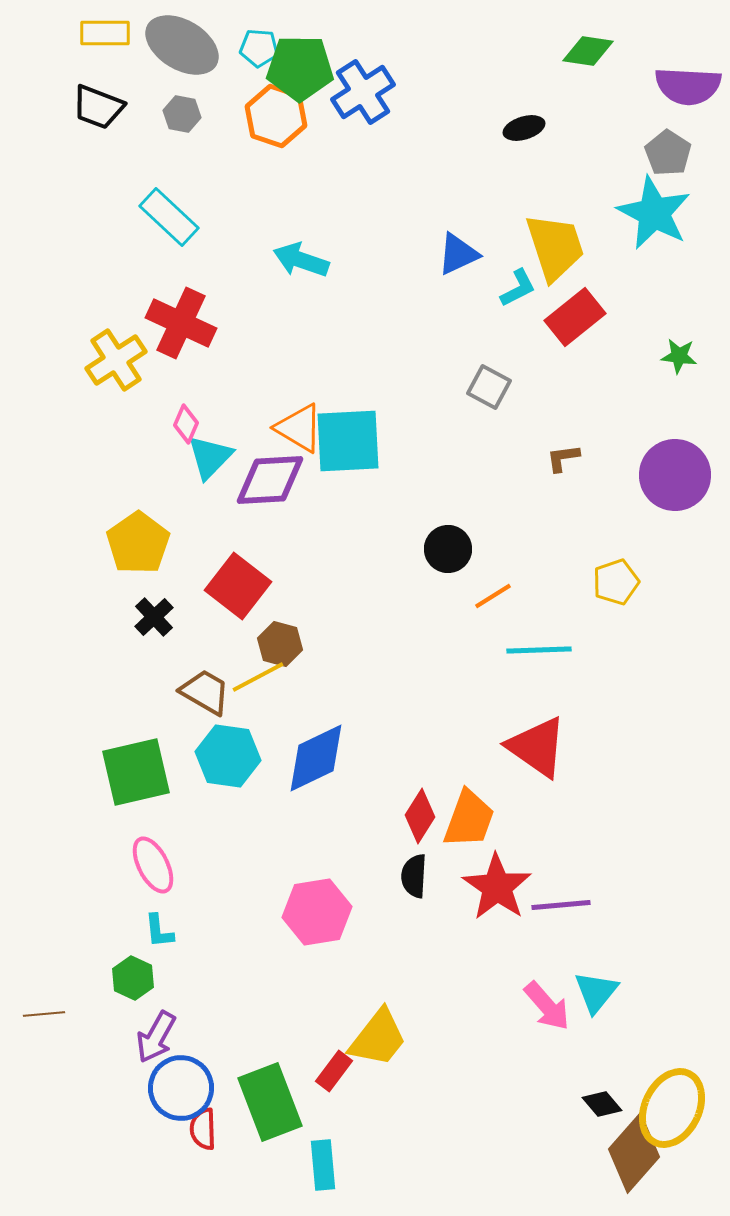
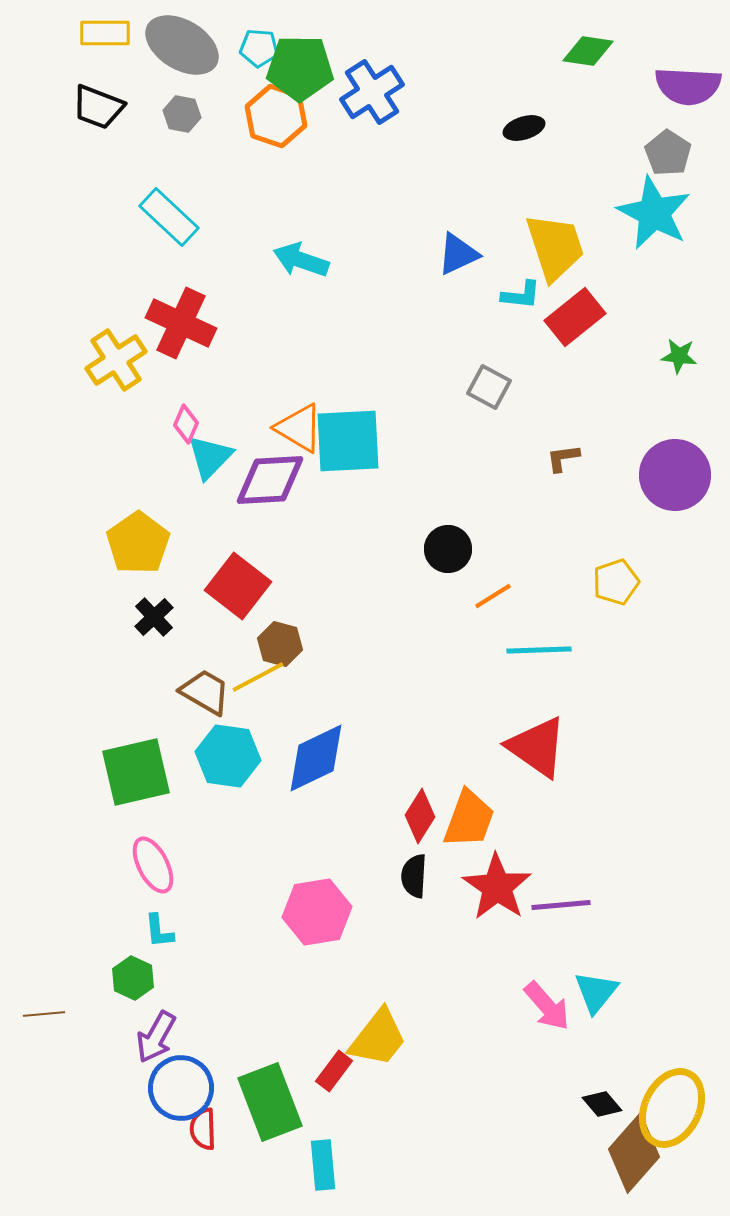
blue cross at (363, 92): moved 9 px right
cyan L-shape at (518, 288): moved 3 px right, 7 px down; rotated 33 degrees clockwise
